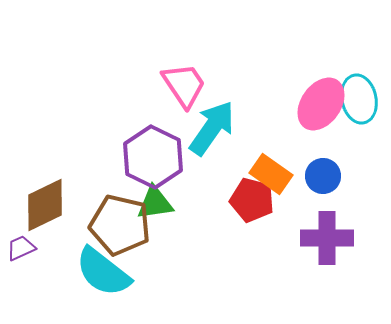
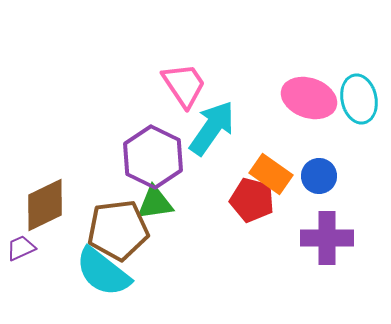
pink ellipse: moved 12 px left, 6 px up; rotated 74 degrees clockwise
blue circle: moved 4 px left
brown pentagon: moved 2 px left, 5 px down; rotated 20 degrees counterclockwise
